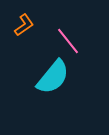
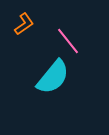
orange L-shape: moved 1 px up
